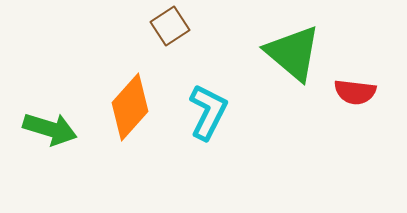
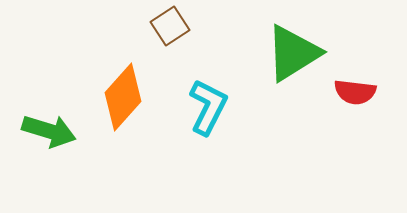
green triangle: rotated 48 degrees clockwise
orange diamond: moved 7 px left, 10 px up
cyan L-shape: moved 5 px up
green arrow: moved 1 px left, 2 px down
